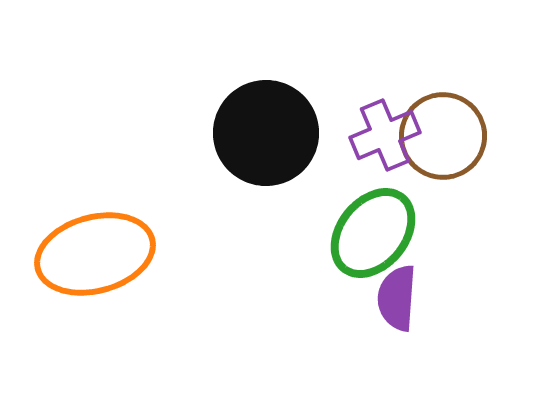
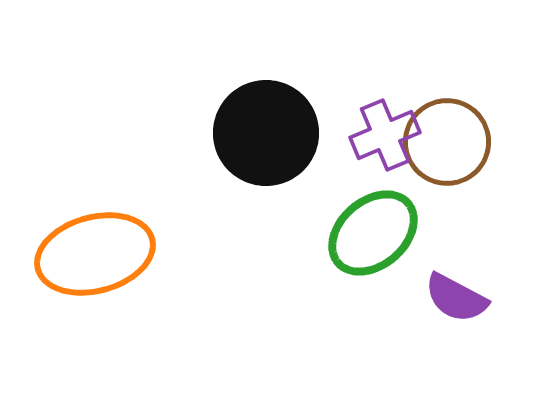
brown circle: moved 4 px right, 6 px down
green ellipse: rotated 10 degrees clockwise
purple semicircle: moved 59 px right; rotated 66 degrees counterclockwise
